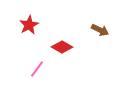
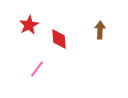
brown arrow: rotated 114 degrees counterclockwise
red diamond: moved 3 px left, 8 px up; rotated 55 degrees clockwise
